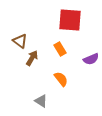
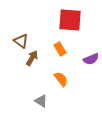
brown triangle: moved 1 px right
